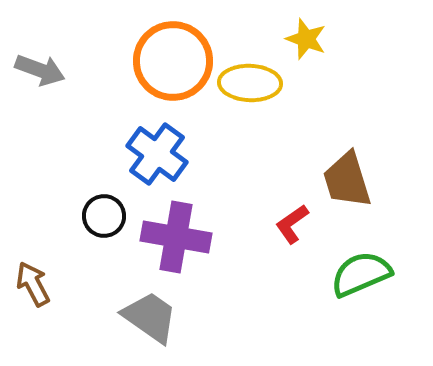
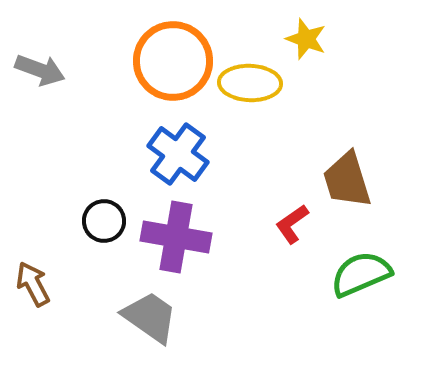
blue cross: moved 21 px right
black circle: moved 5 px down
